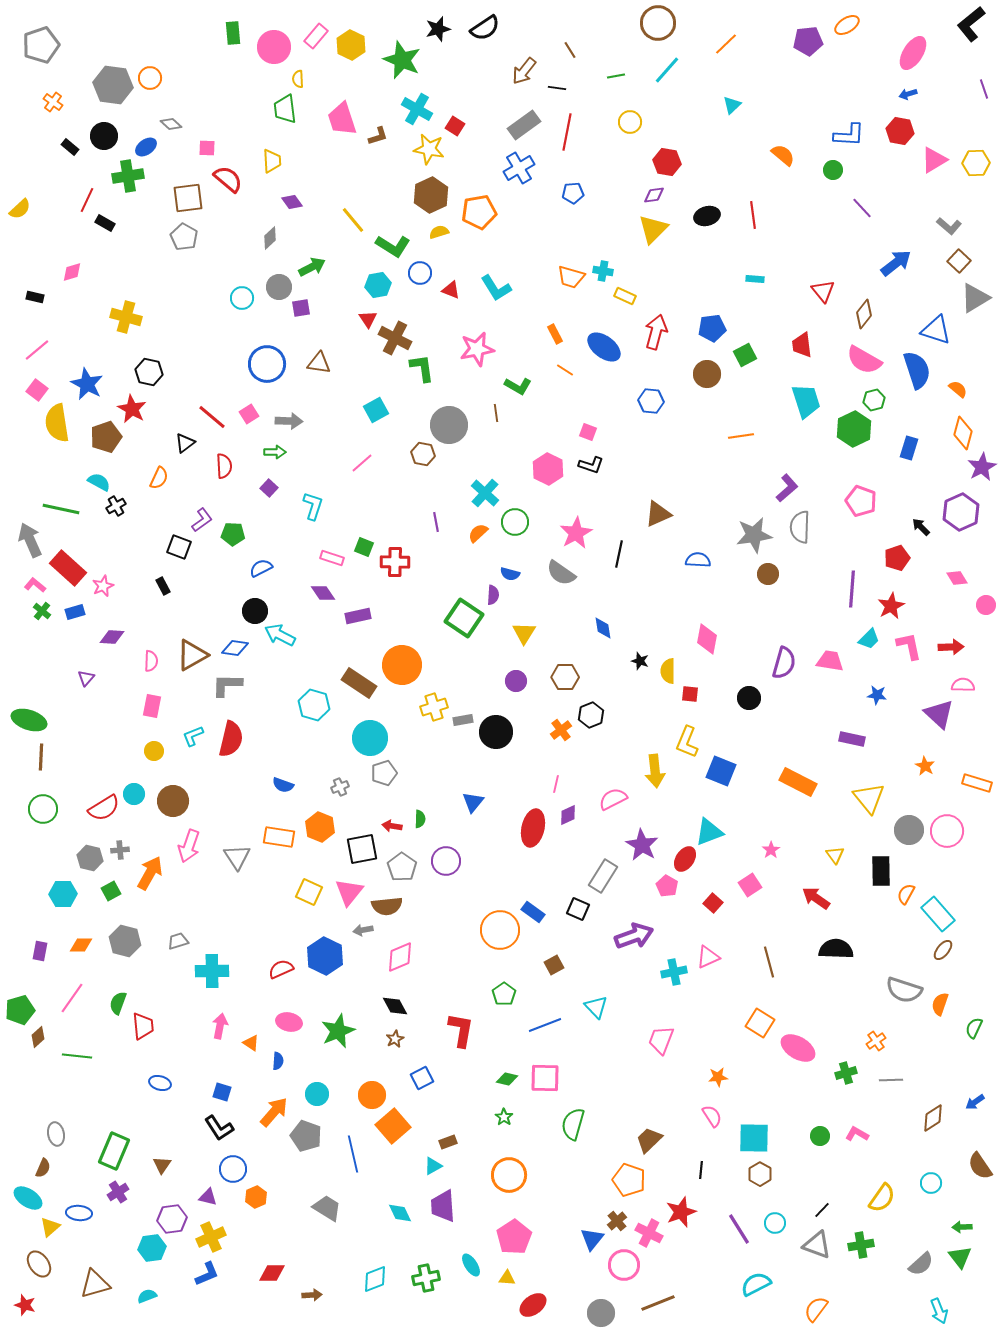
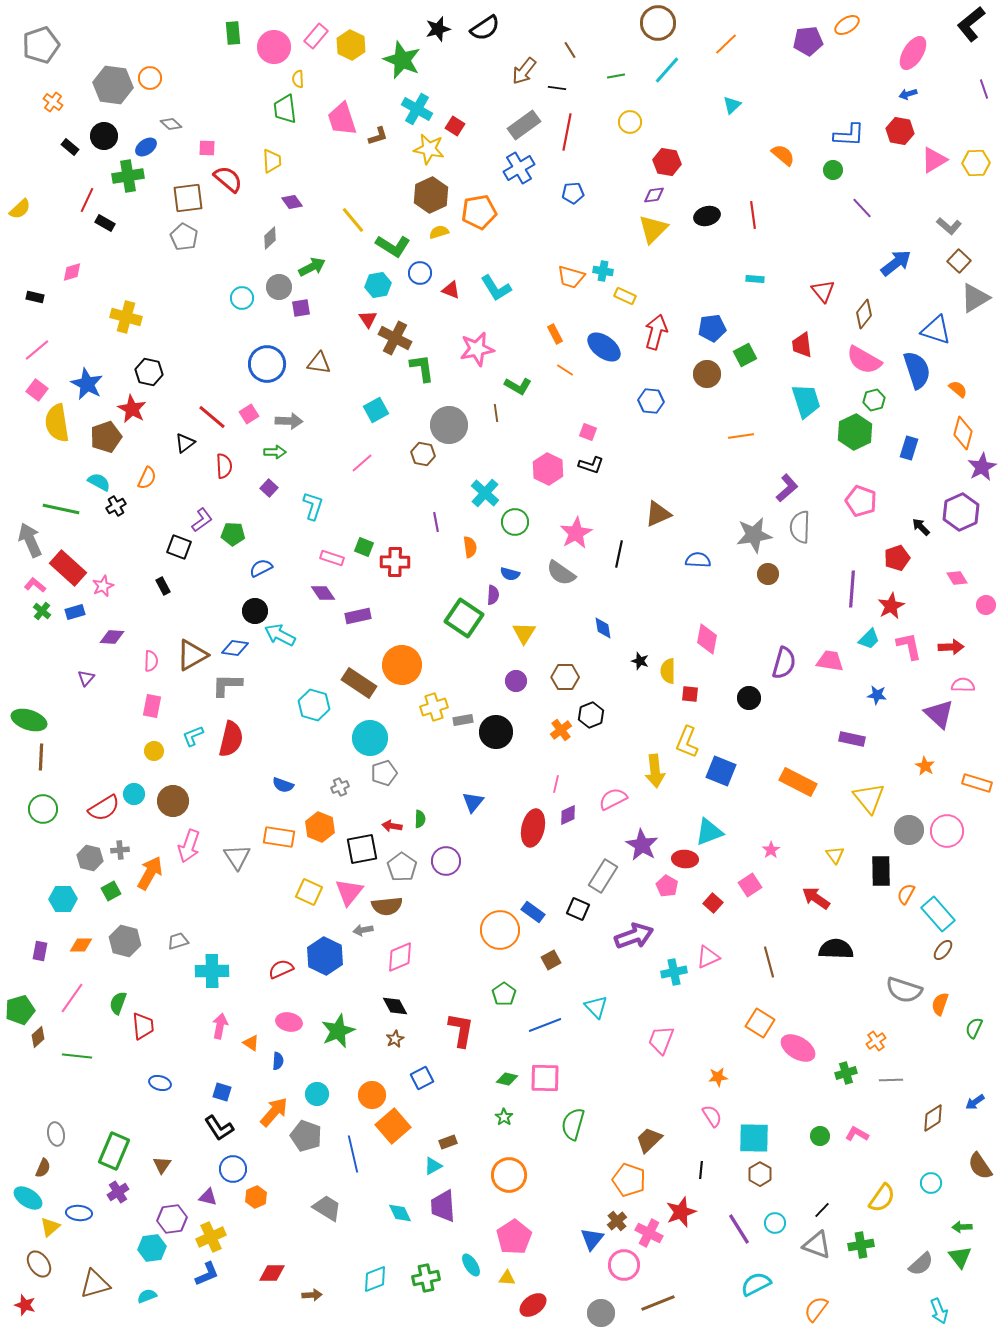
green hexagon at (854, 429): moved 1 px right, 3 px down
orange semicircle at (159, 478): moved 12 px left
orange semicircle at (478, 533): moved 8 px left, 14 px down; rotated 125 degrees clockwise
red ellipse at (685, 859): rotated 60 degrees clockwise
cyan hexagon at (63, 894): moved 5 px down
brown square at (554, 965): moved 3 px left, 5 px up
